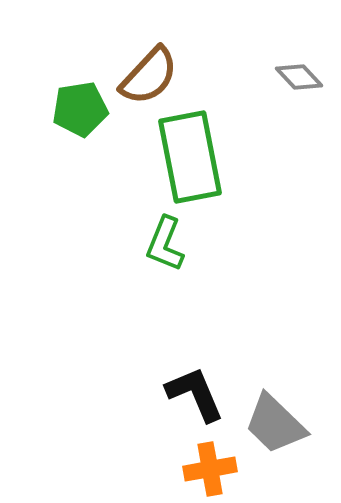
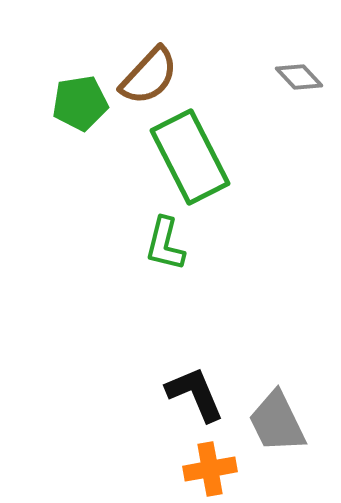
green pentagon: moved 6 px up
green rectangle: rotated 16 degrees counterclockwise
green L-shape: rotated 8 degrees counterclockwise
gray trapezoid: moved 2 px right, 2 px up; rotated 20 degrees clockwise
